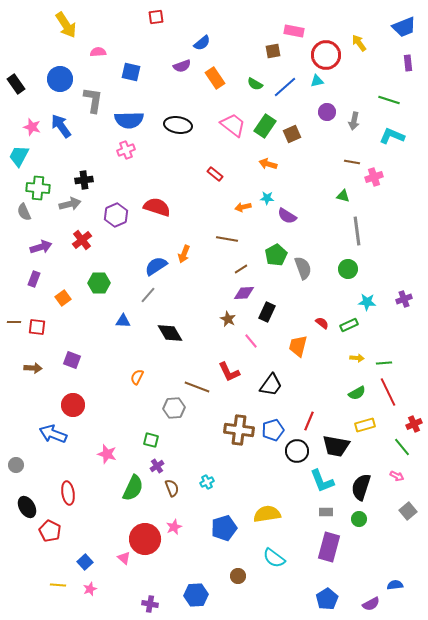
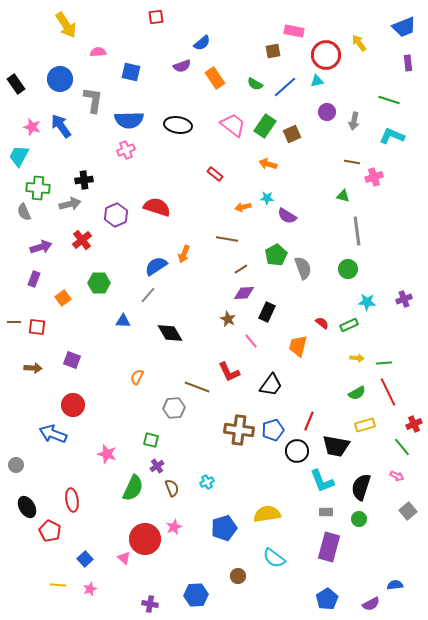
red ellipse at (68, 493): moved 4 px right, 7 px down
blue square at (85, 562): moved 3 px up
